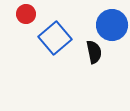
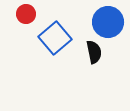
blue circle: moved 4 px left, 3 px up
